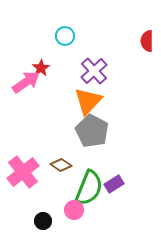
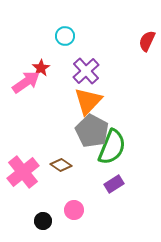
red semicircle: rotated 25 degrees clockwise
purple cross: moved 8 px left
green semicircle: moved 23 px right, 41 px up
